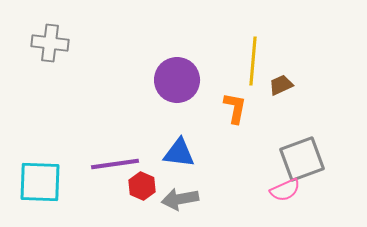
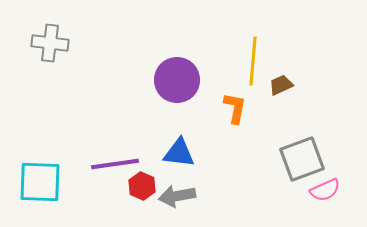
pink semicircle: moved 40 px right
gray arrow: moved 3 px left, 3 px up
